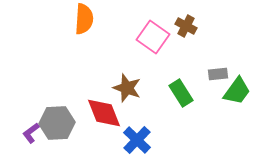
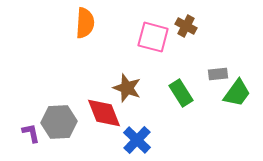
orange semicircle: moved 1 px right, 4 px down
pink square: rotated 20 degrees counterclockwise
green trapezoid: moved 2 px down
gray hexagon: moved 2 px right, 1 px up
purple L-shape: rotated 115 degrees clockwise
